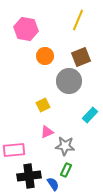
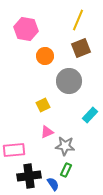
brown square: moved 9 px up
